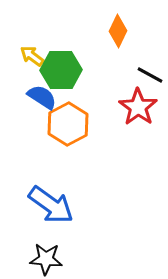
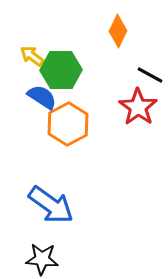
black star: moved 4 px left
